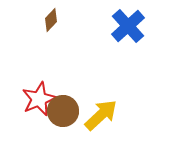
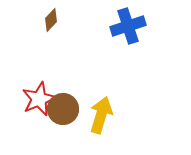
blue cross: rotated 24 degrees clockwise
brown circle: moved 2 px up
yellow arrow: rotated 30 degrees counterclockwise
